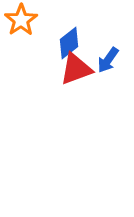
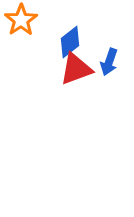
blue diamond: moved 1 px right, 1 px up
blue arrow: moved 1 px right, 2 px down; rotated 16 degrees counterclockwise
